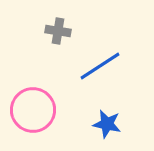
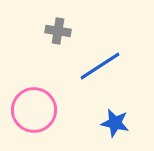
pink circle: moved 1 px right
blue star: moved 8 px right, 1 px up
